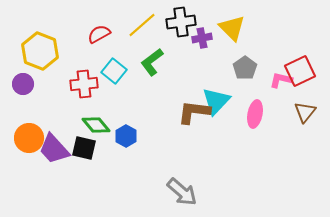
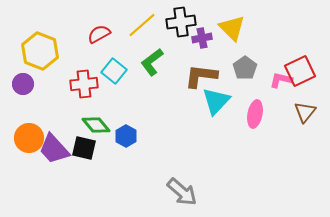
brown L-shape: moved 7 px right, 36 px up
